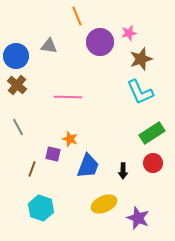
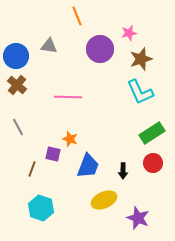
purple circle: moved 7 px down
yellow ellipse: moved 4 px up
